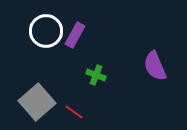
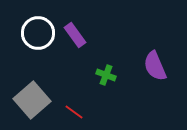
white circle: moved 8 px left, 2 px down
purple rectangle: rotated 65 degrees counterclockwise
green cross: moved 10 px right
gray square: moved 5 px left, 2 px up
